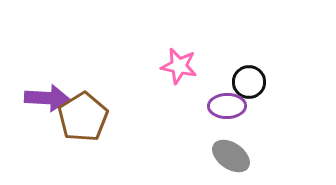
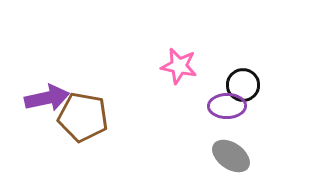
black circle: moved 6 px left, 3 px down
purple arrow: rotated 15 degrees counterclockwise
brown pentagon: rotated 30 degrees counterclockwise
